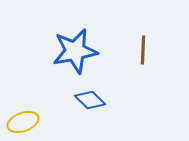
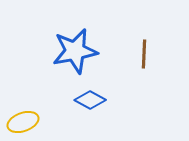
brown line: moved 1 px right, 4 px down
blue diamond: rotated 16 degrees counterclockwise
